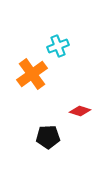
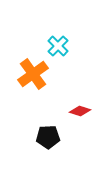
cyan cross: rotated 25 degrees counterclockwise
orange cross: moved 1 px right
